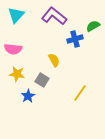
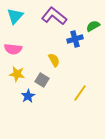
cyan triangle: moved 1 px left, 1 px down
